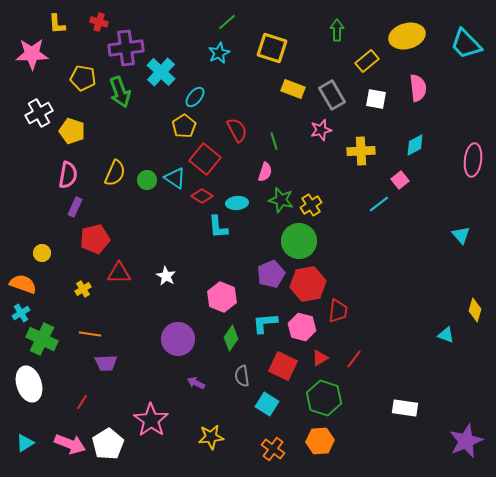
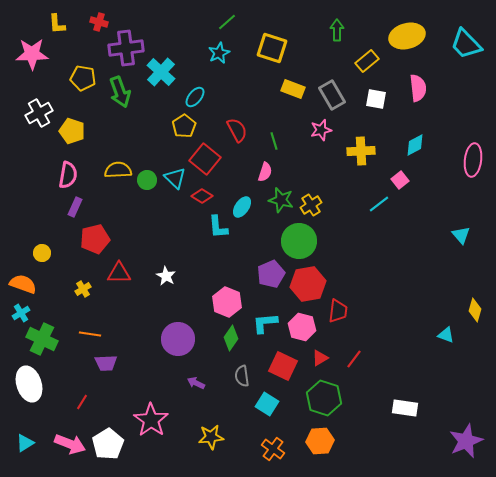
yellow semicircle at (115, 173): moved 3 px right, 3 px up; rotated 116 degrees counterclockwise
cyan triangle at (175, 178): rotated 10 degrees clockwise
cyan ellipse at (237, 203): moved 5 px right, 4 px down; rotated 50 degrees counterclockwise
pink hexagon at (222, 297): moved 5 px right, 5 px down
